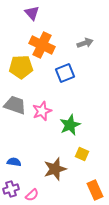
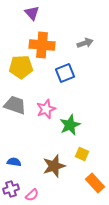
orange cross: rotated 20 degrees counterclockwise
pink star: moved 4 px right, 2 px up
brown star: moved 1 px left, 3 px up
orange rectangle: moved 7 px up; rotated 18 degrees counterclockwise
